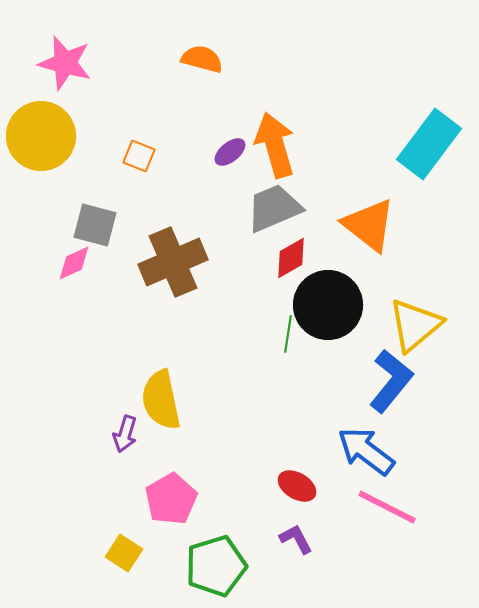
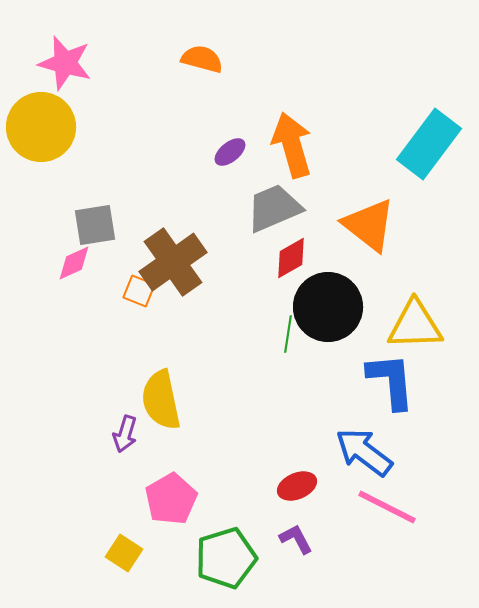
yellow circle: moved 9 px up
orange arrow: moved 17 px right
orange square: moved 135 px down
gray square: rotated 24 degrees counterclockwise
brown cross: rotated 12 degrees counterclockwise
black circle: moved 2 px down
yellow triangle: rotated 38 degrees clockwise
blue L-shape: rotated 44 degrees counterclockwise
blue arrow: moved 2 px left, 1 px down
red ellipse: rotated 54 degrees counterclockwise
green pentagon: moved 10 px right, 8 px up
